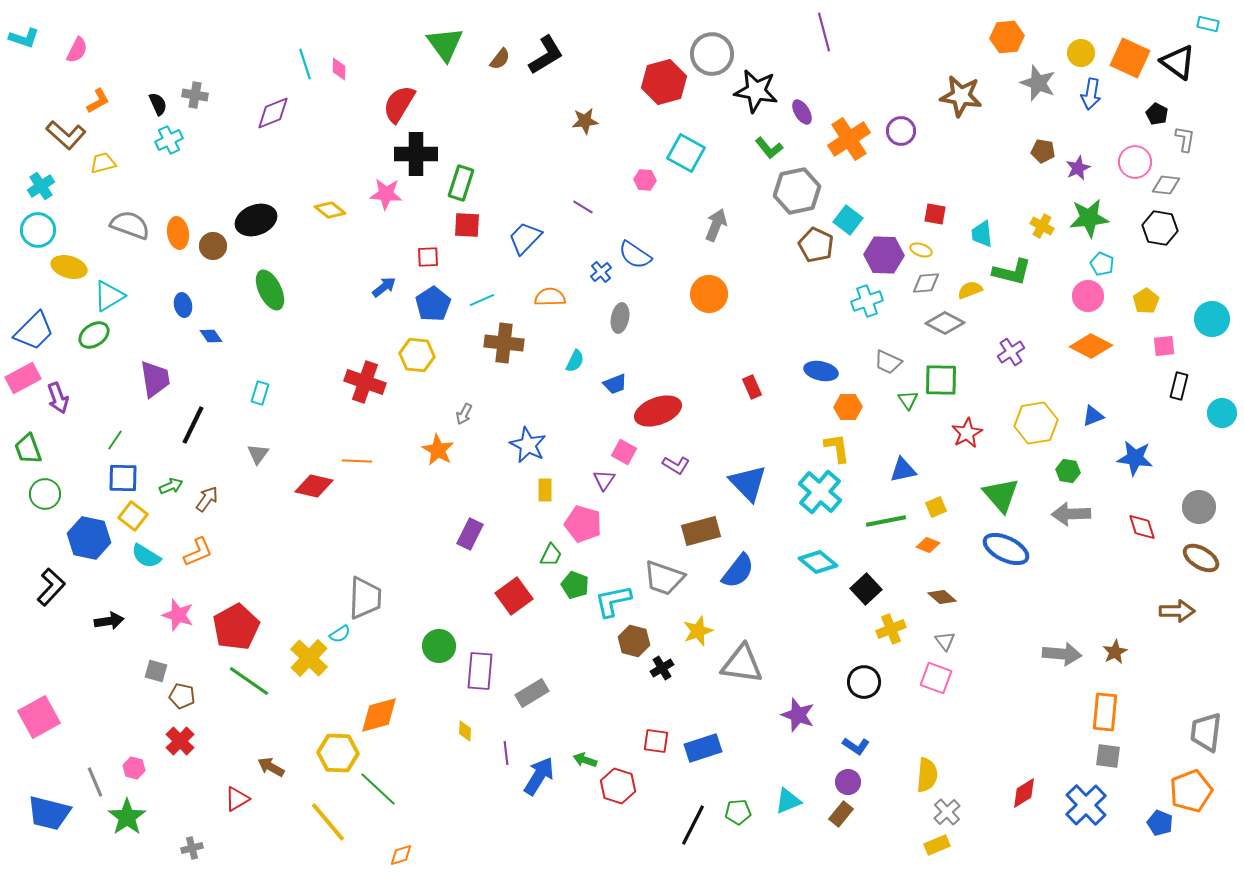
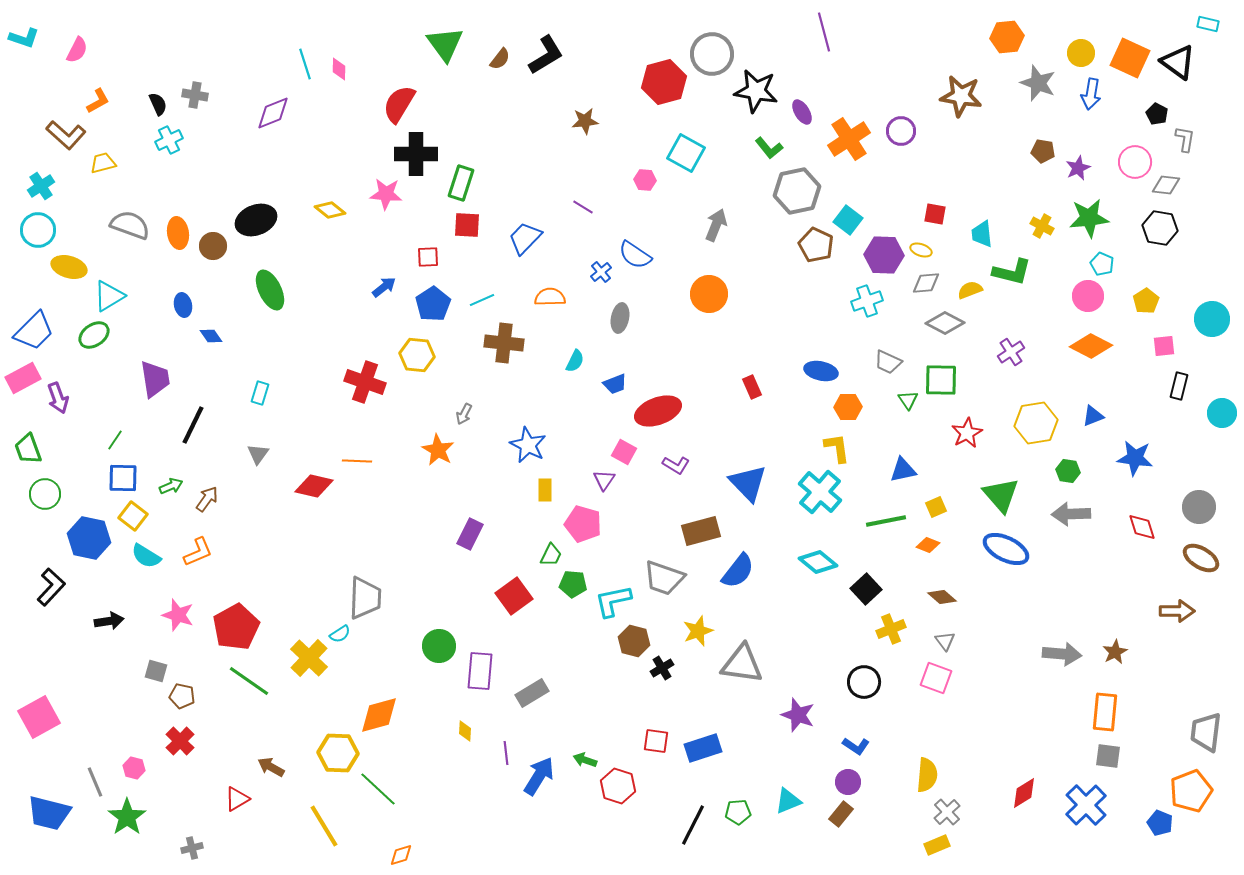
green pentagon at (575, 585): moved 2 px left, 1 px up; rotated 16 degrees counterclockwise
yellow line at (328, 822): moved 4 px left, 4 px down; rotated 9 degrees clockwise
